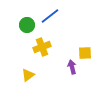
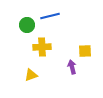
blue line: rotated 24 degrees clockwise
yellow cross: rotated 18 degrees clockwise
yellow square: moved 2 px up
yellow triangle: moved 3 px right; rotated 16 degrees clockwise
